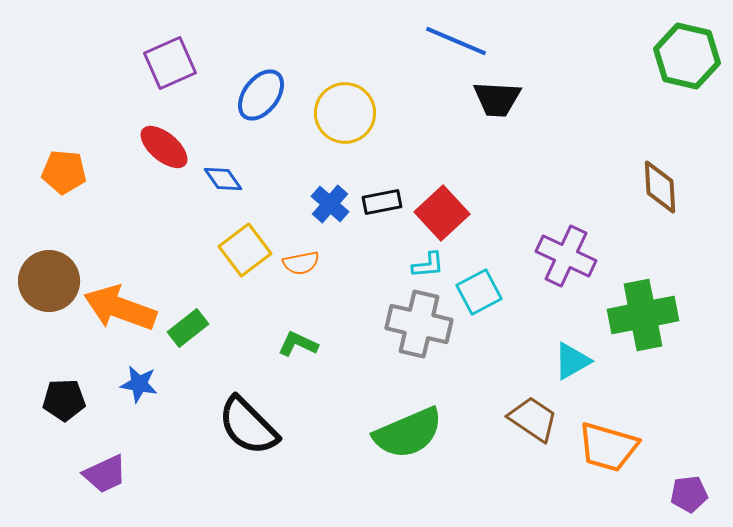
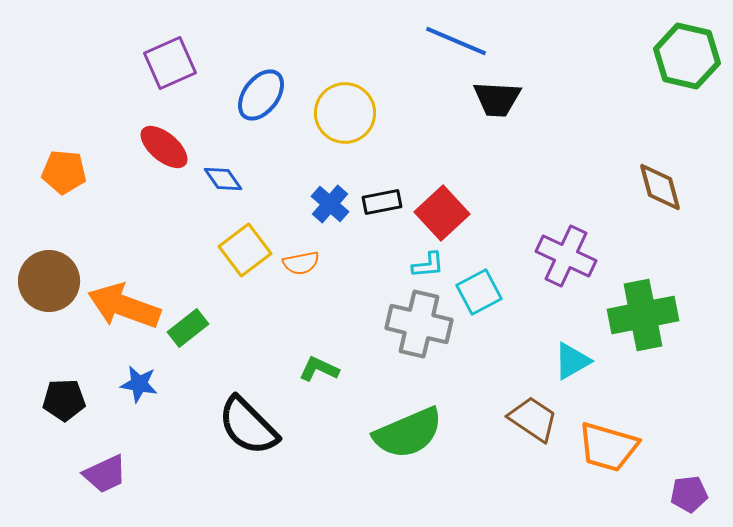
brown diamond: rotated 12 degrees counterclockwise
orange arrow: moved 4 px right, 2 px up
green L-shape: moved 21 px right, 25 px down
